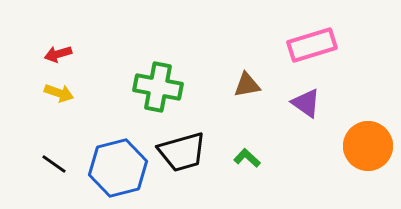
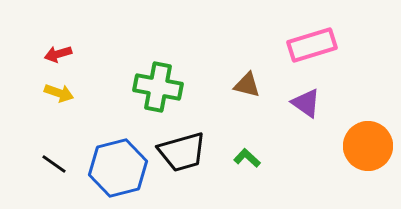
brown triangle: rotated 24 degrees clockwise
